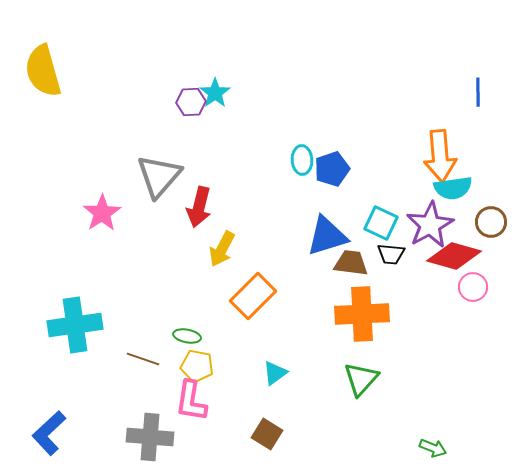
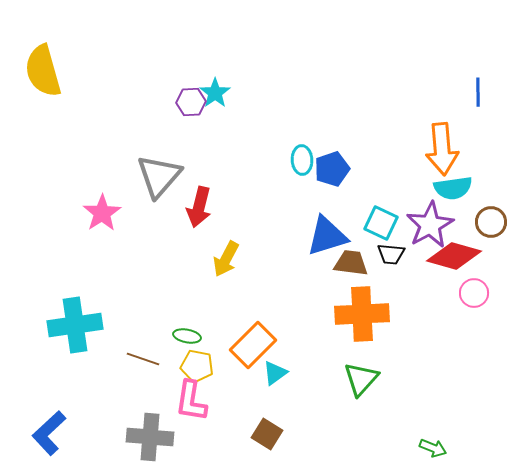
orange arrow: moved 2 px right, 7 px up
yellow arrow: moved 4 px right, 10 px down
pink circle: moved 1 px right, 6 px down
orange rectangle: moved 49 px down
